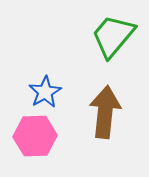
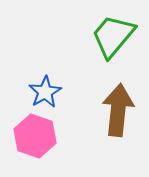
brown arrow: moved 13 px right, 2 px up
pink hexagon: rotated 21 degrees clockwise
